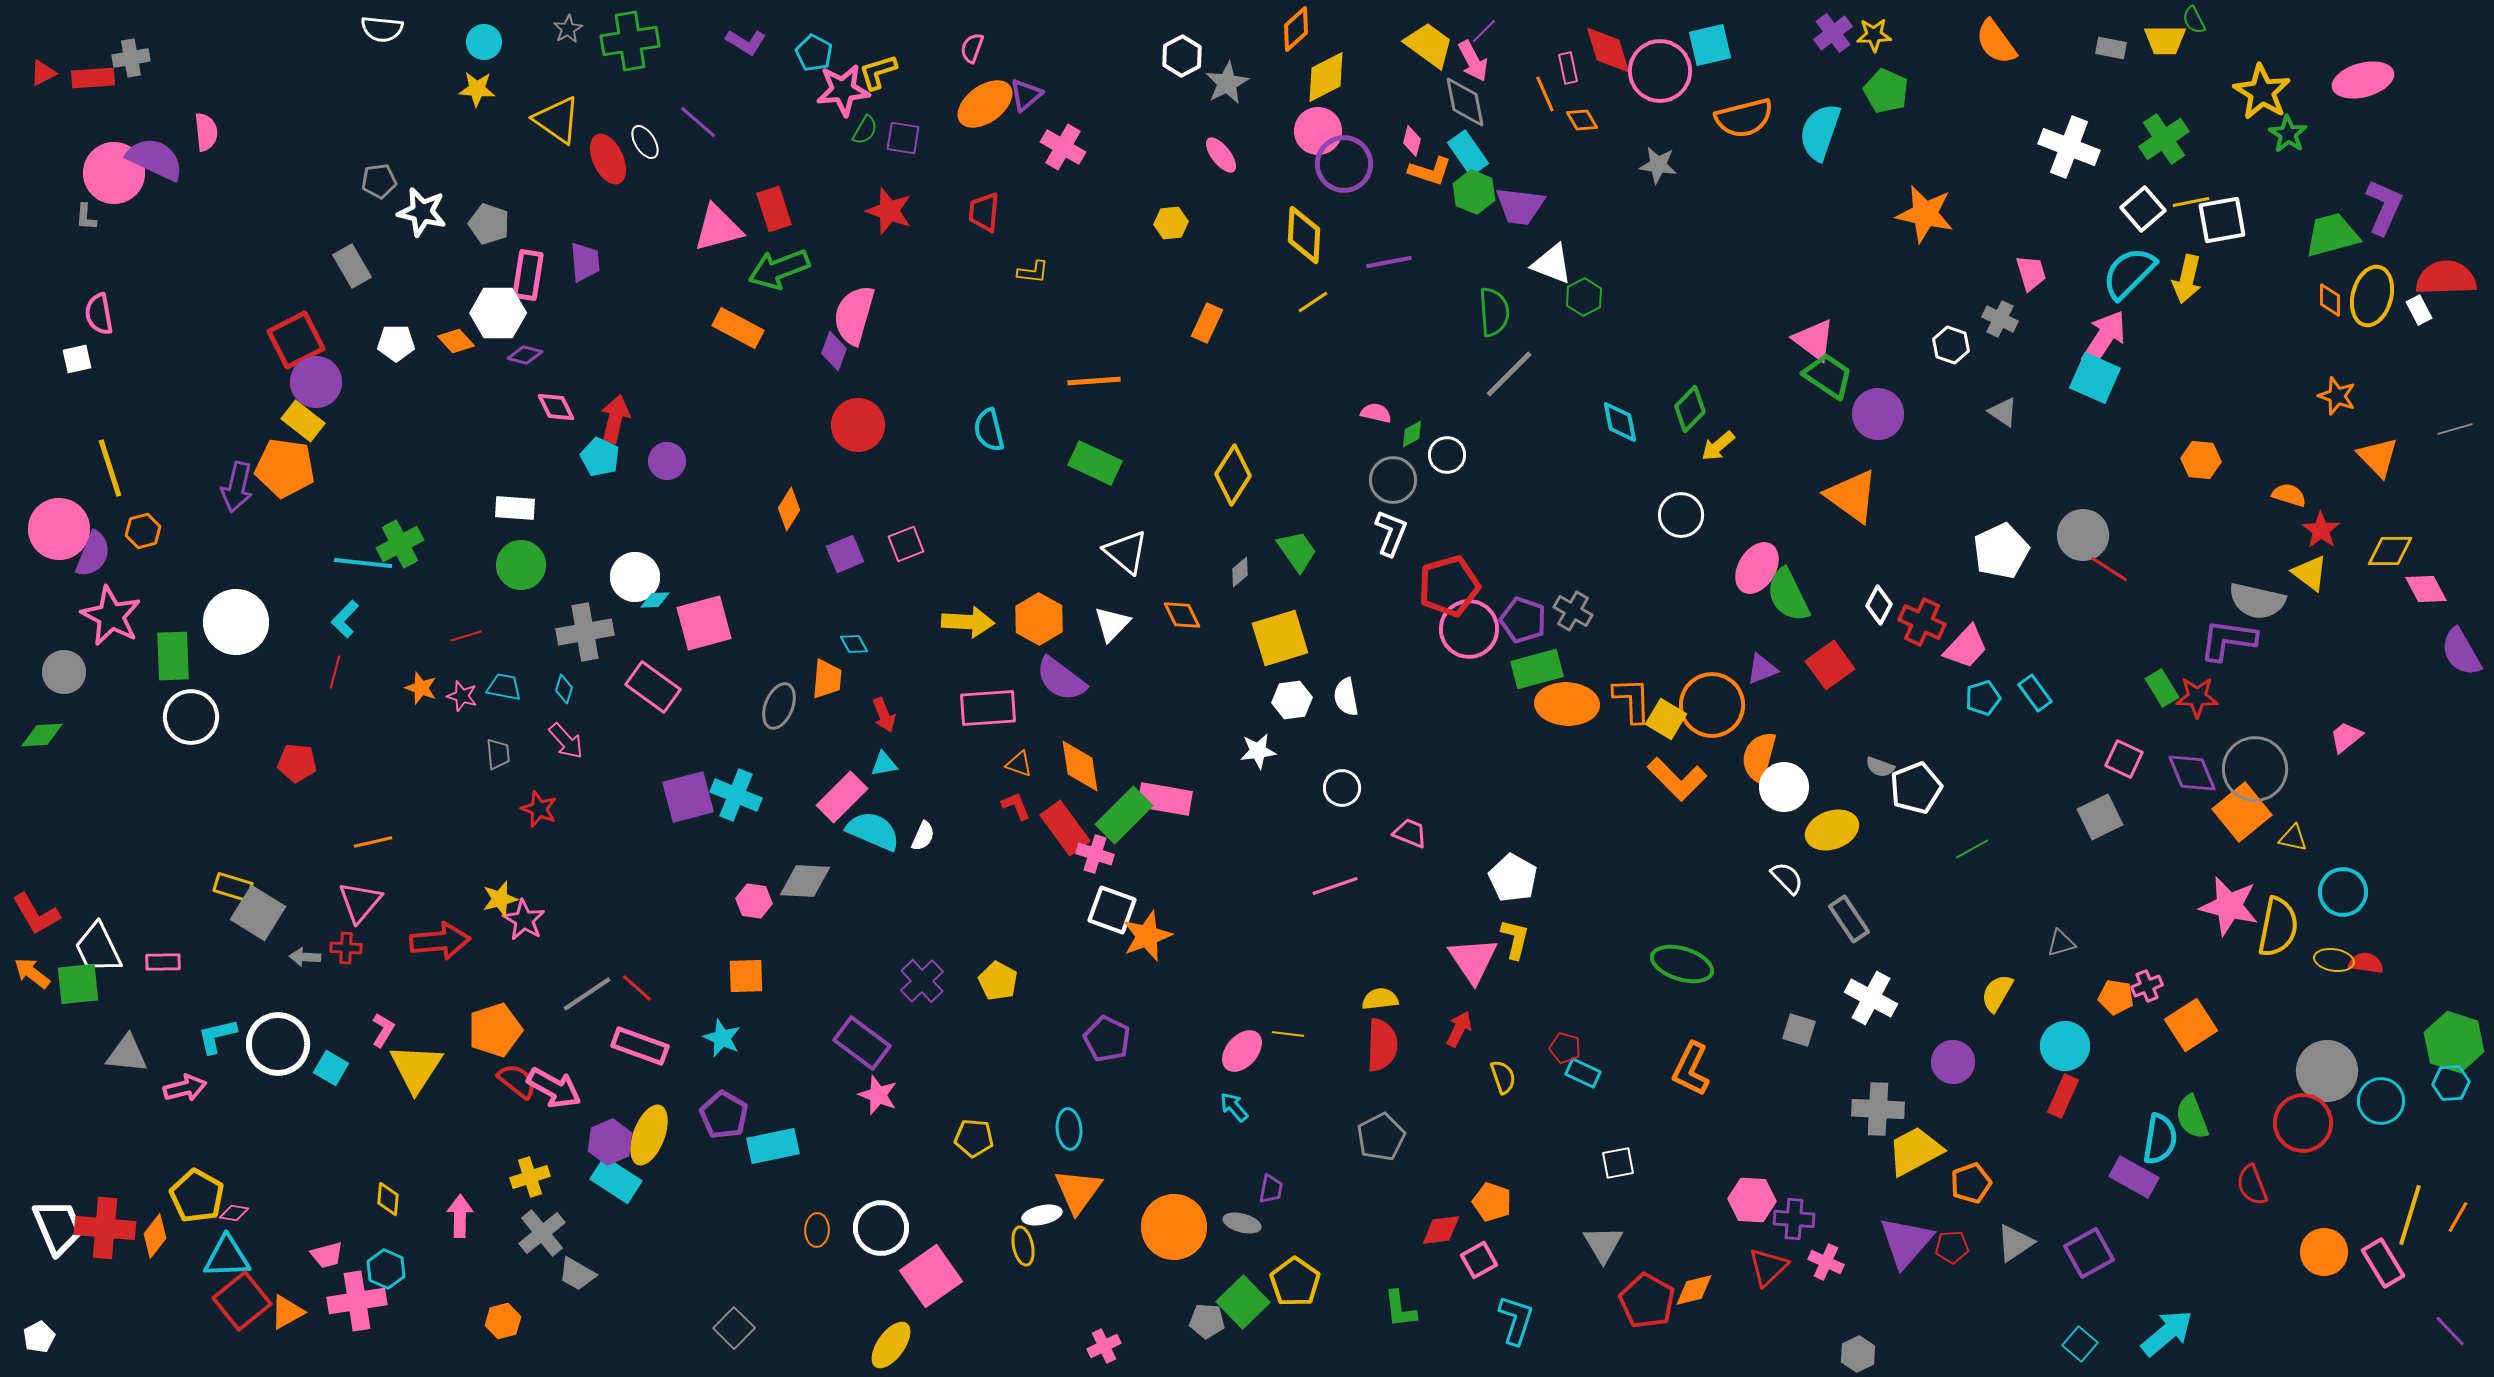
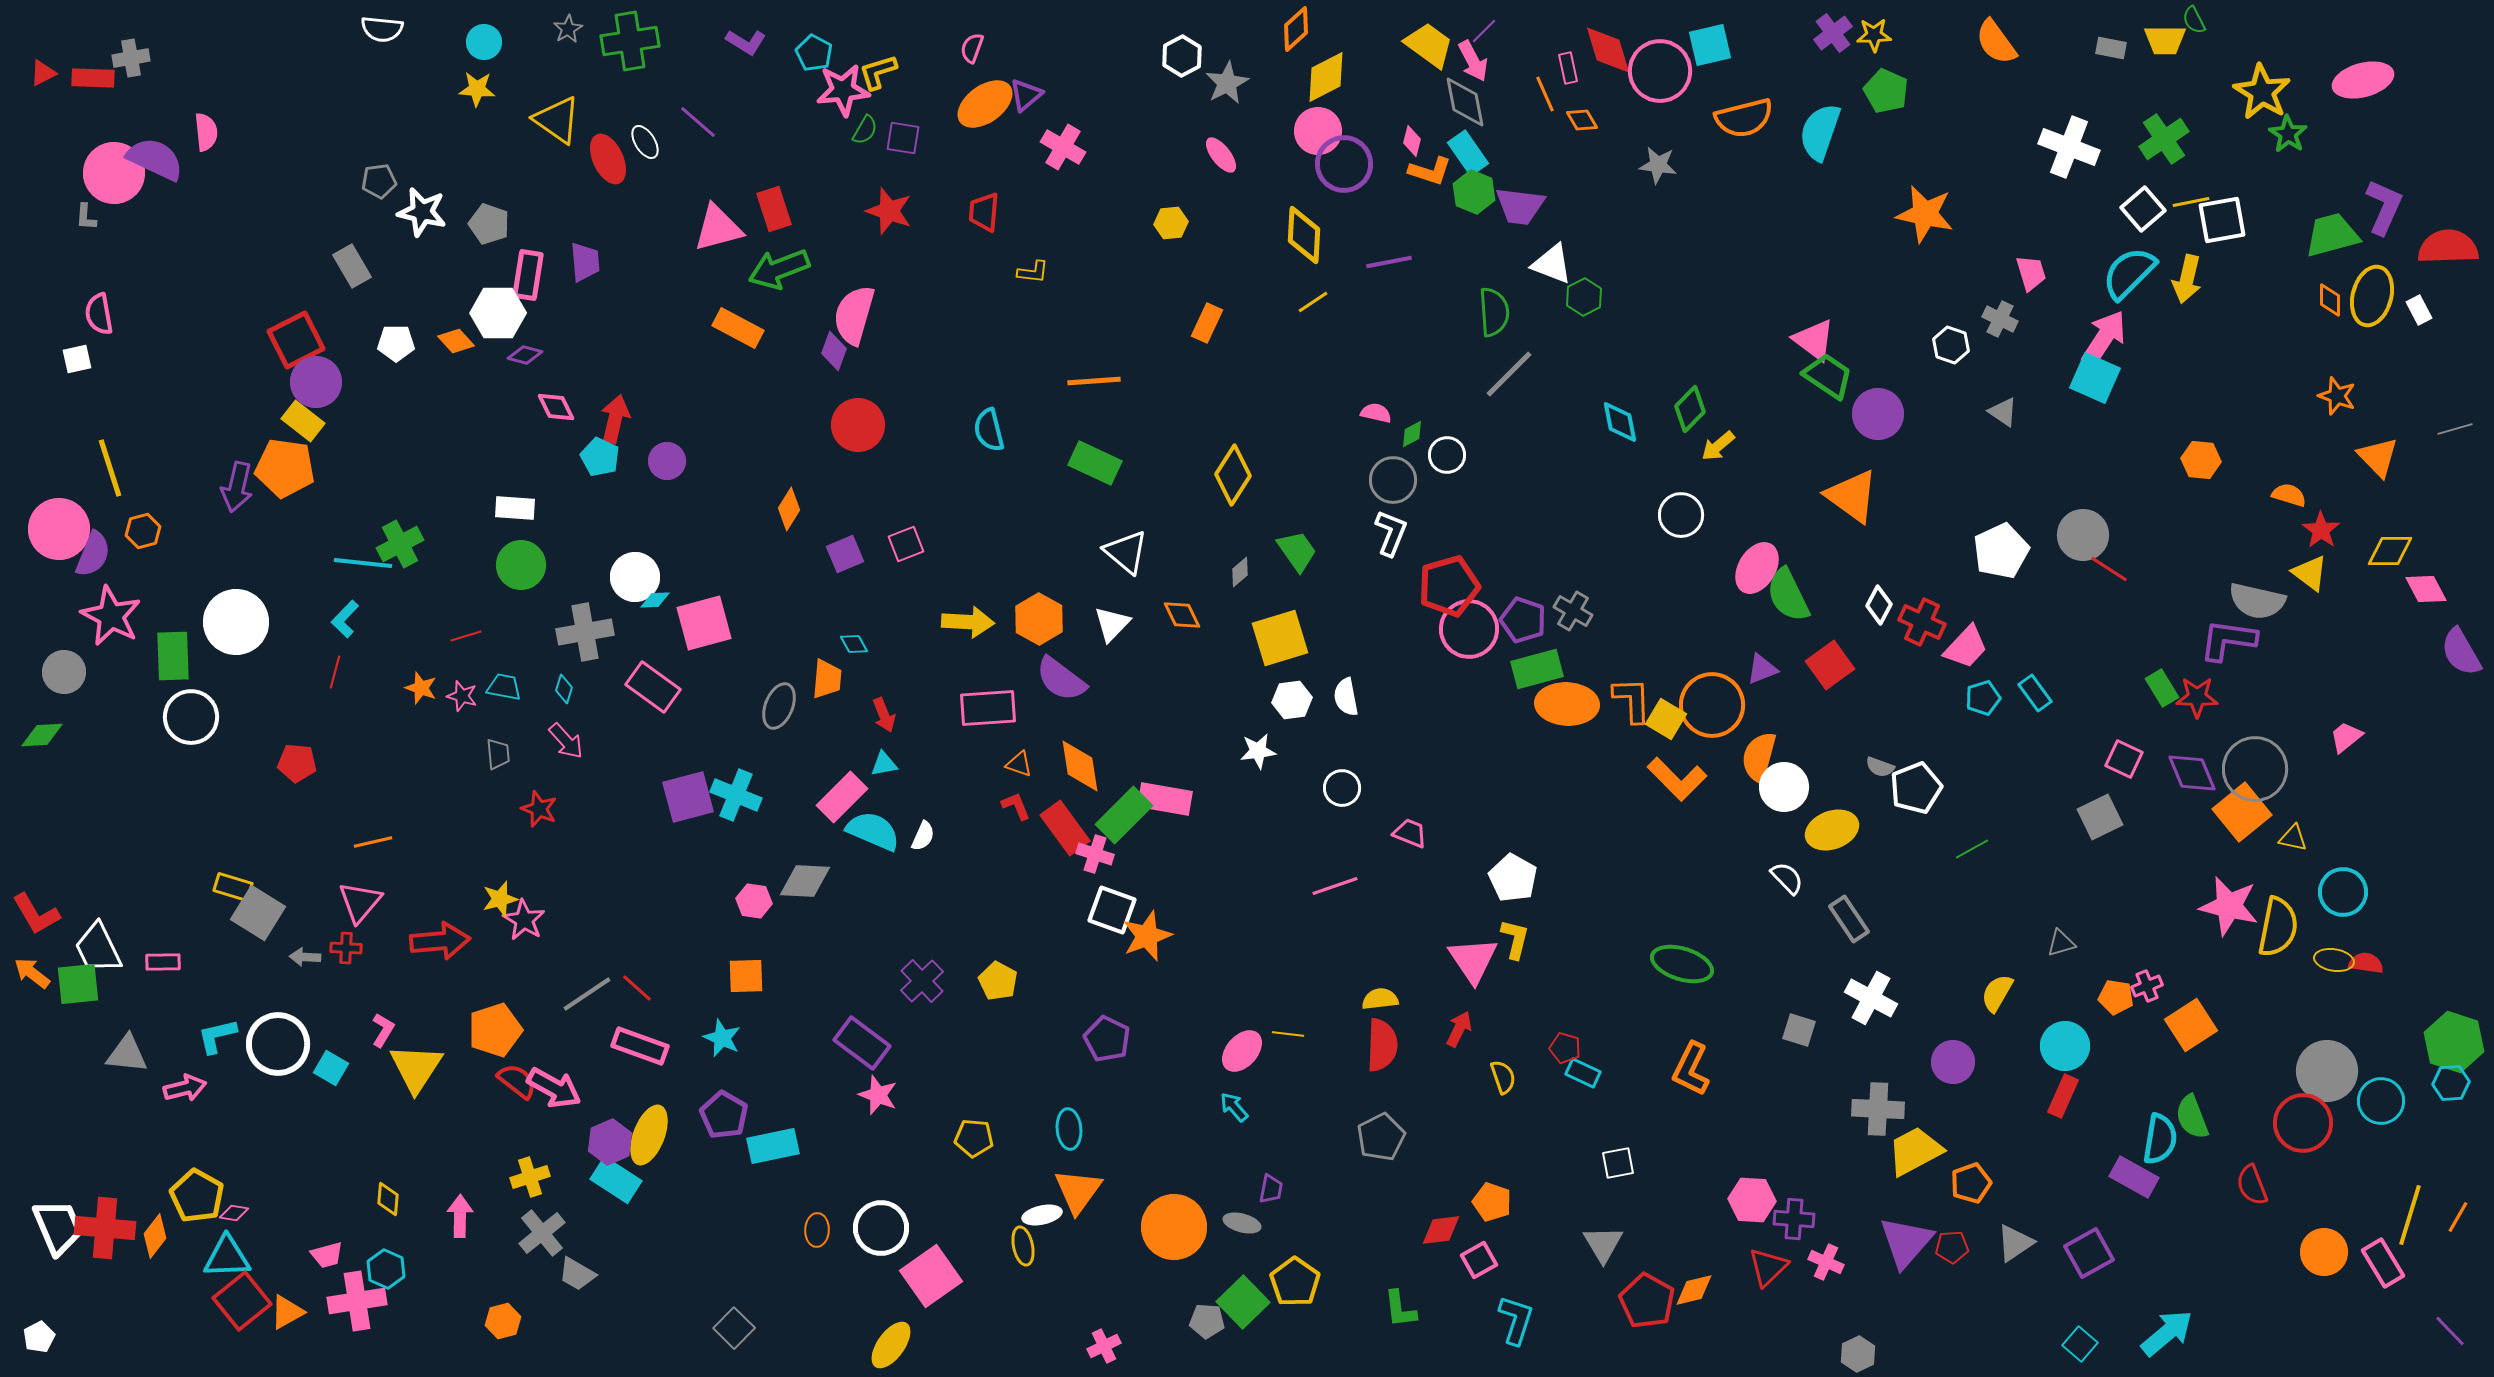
red rectangle at (93, 78): rotated 6 degrees clockwise
red semicircle at (2446, 278): moved 2 px right, 31 px up
